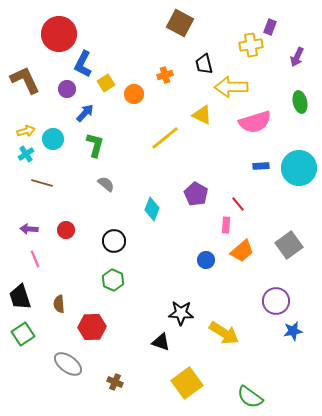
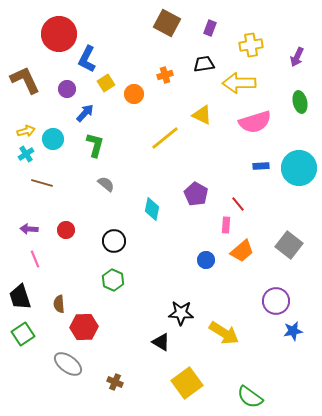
brown square at (180, 23): moved 13 px left
purple rectangle at (270, 27): moved 60 px left, 1 px down
blue L-shape at (83, 64): moved 4 px right, 5 px up
black trapezoid at (204, 64): rotated 95 degrees clockwise
yellow arrow at (231, 87): moved 8 px right, 4 px up
cyan diamond at (152, 209): rotated 10 degrees counterclockwise
gray square at (289, 245): rotated 16 degrees counterclockwise
red hexagon at (92, 327): moved 8 px left
black triangle at (161, 342): rotated 12 degrees clockwise
